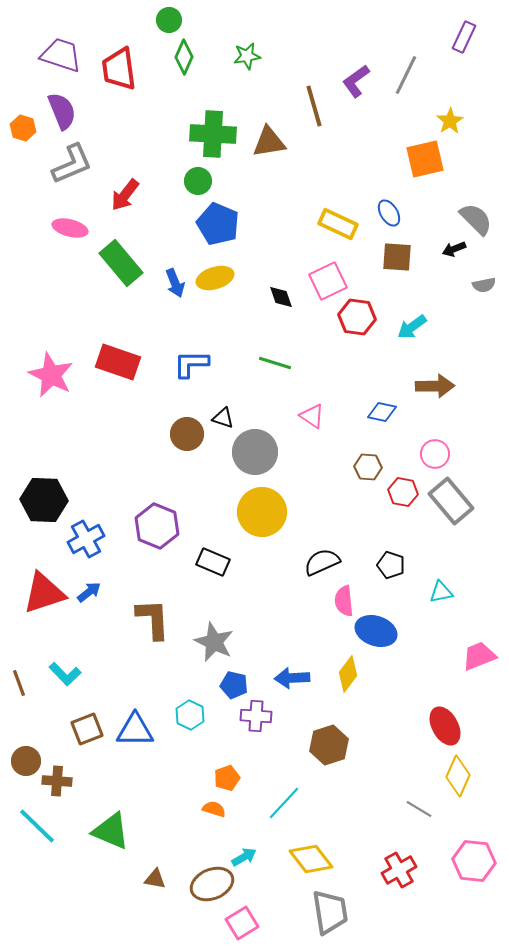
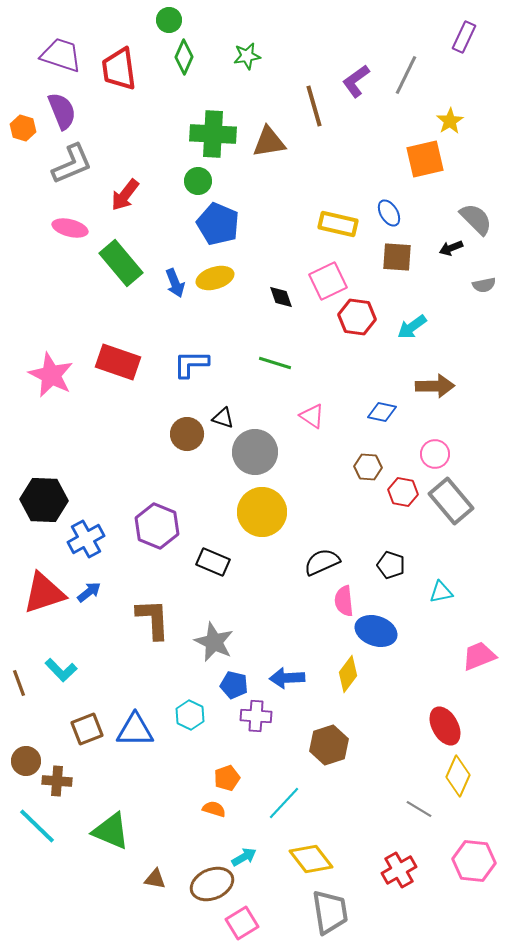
yellow rectangle at (338, 224): rotated 12 degrees counterclockwise
black arrow at (454, 249): moved 3 px left, 1 px up
cyan L-shape at (65, 674): moved 4 px left, 4 px up
blue arrow at (292, 678): moved 5 px left
